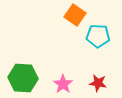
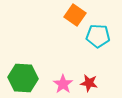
red star: moved 9 px left
